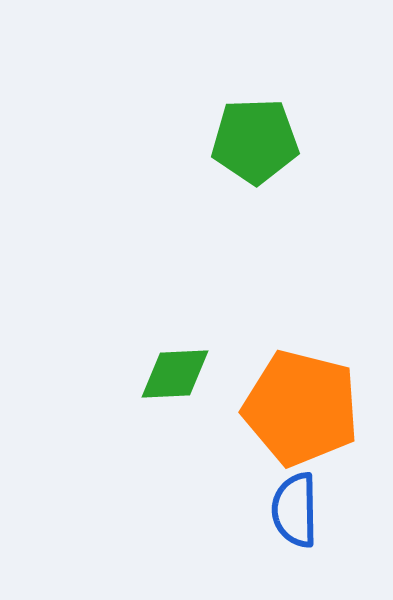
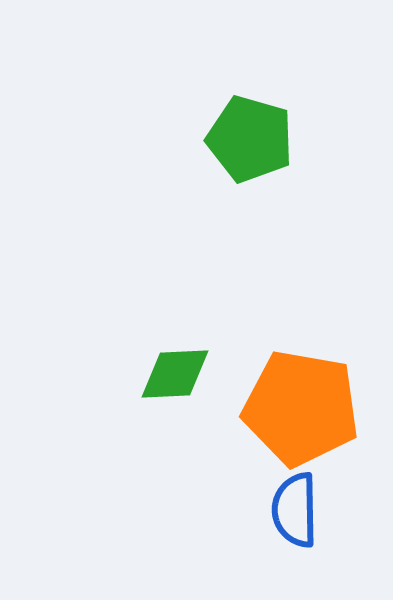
green pentagon: moved 5 px left, 2 px up; rotated 18 degrees clockwise
orange pentagon: rotated 4 degrees counterclockwise
